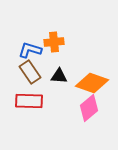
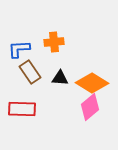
blue L-shape: moved 11 px left, 1 px up; rotated 20 degrees counterclockwise
black triangle: moved 1 px right, 2 px down
orange diamond: rotated 12 degrees clockwise
red rectangle: moved 7 px left, 8 px down
pink diamond: moved 1 px right, 1 px up
